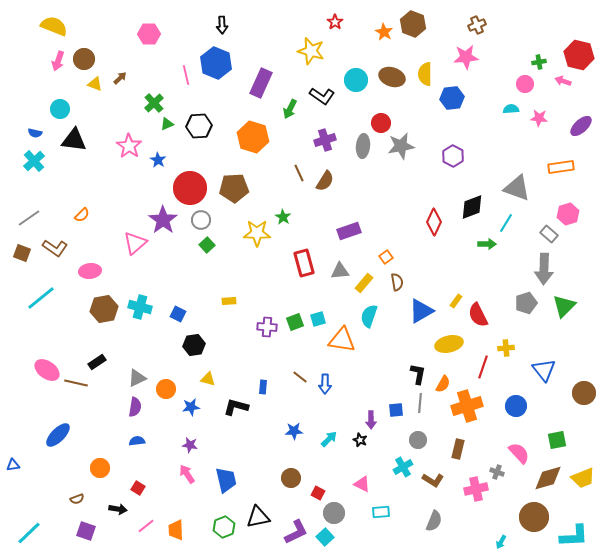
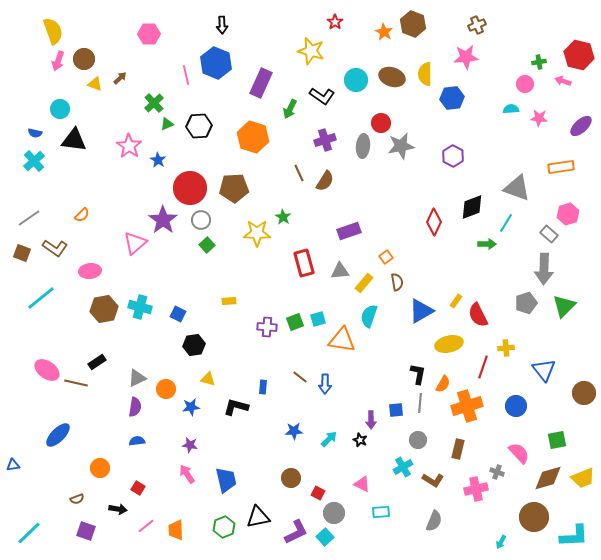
yellow semicircle at (54, 26): moved 1 px left, 5 px down; rotated 48 degrees clockwise
